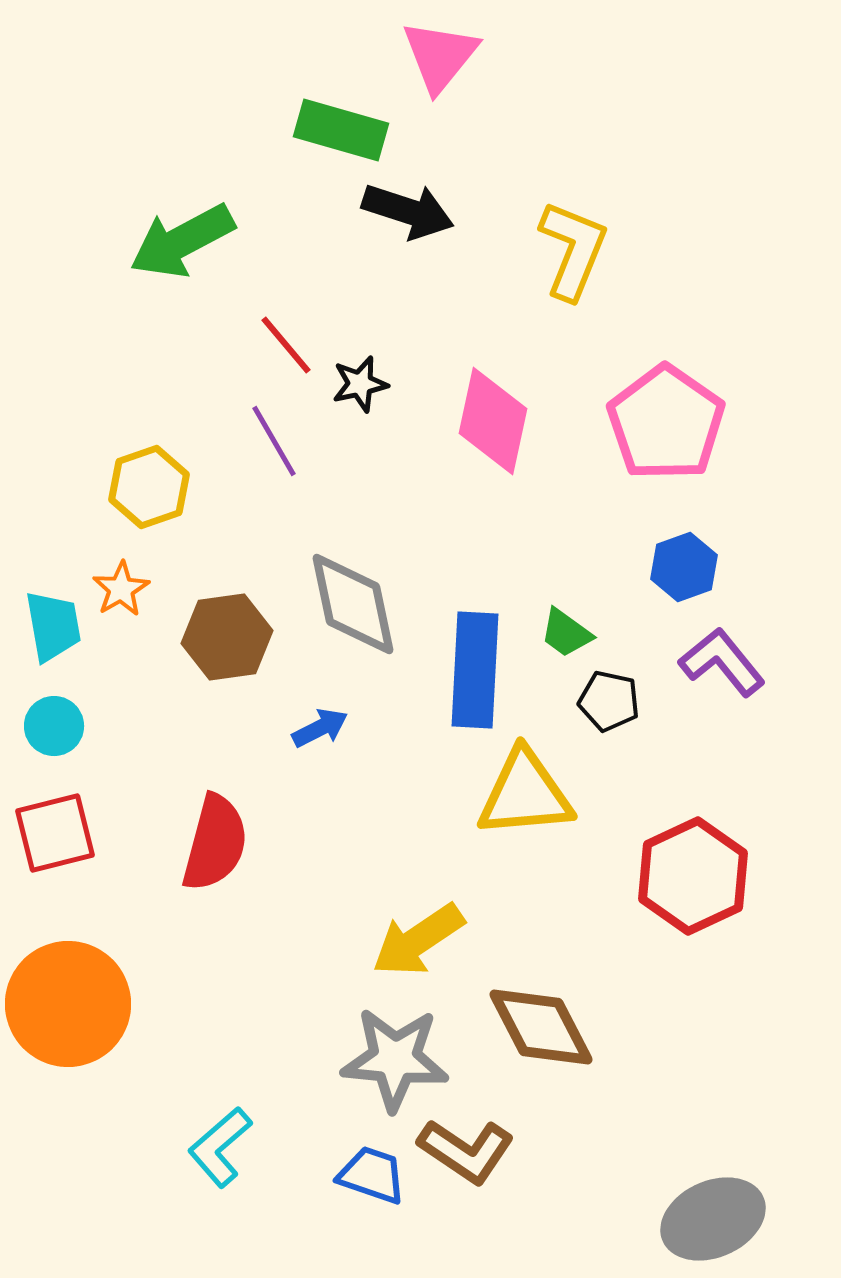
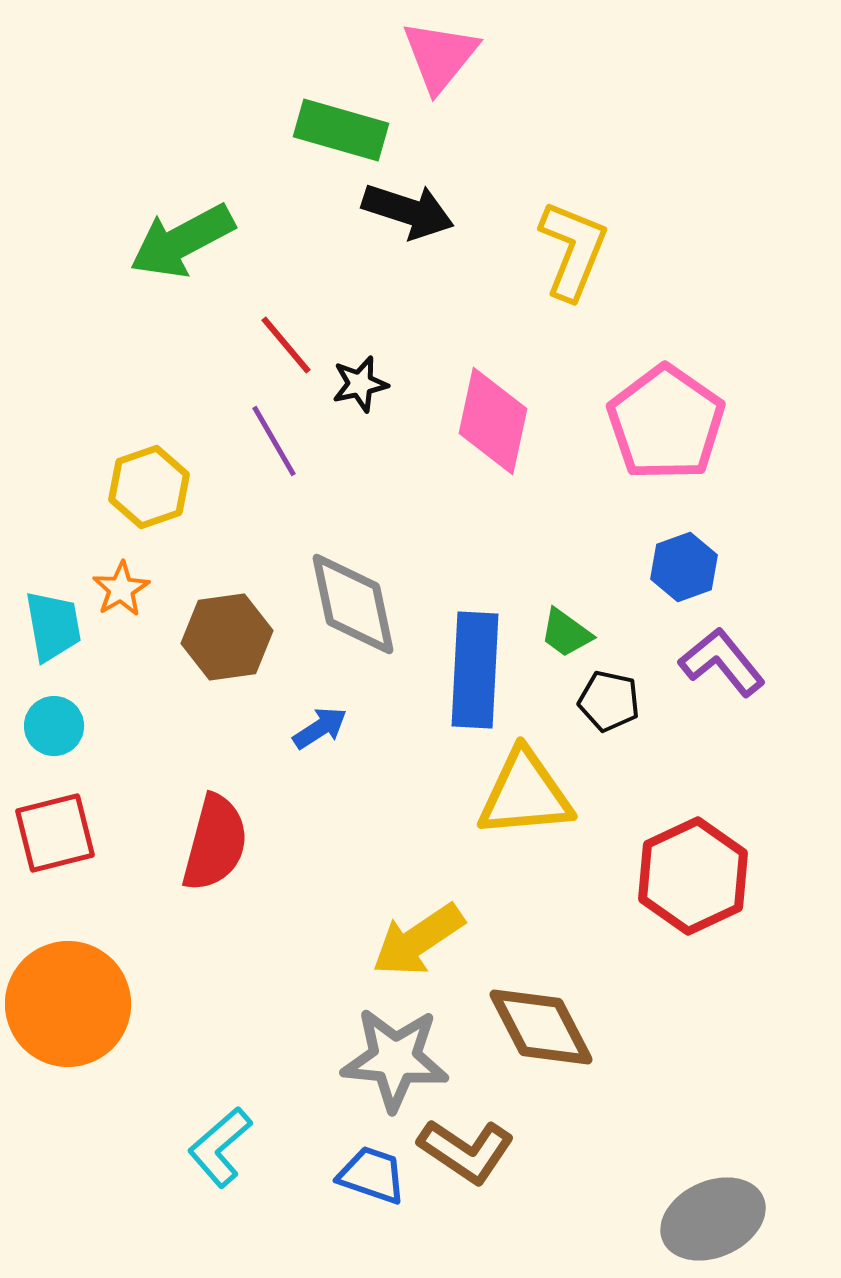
blue arrow: rotated 6 degrees counterclockwise
